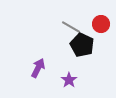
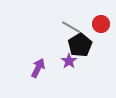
black pentagon: moved 2 px left; rotated 15 degrees clockwise
purple star: moved 19 px up
